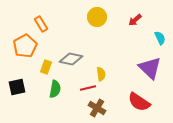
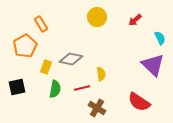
purple triangle: moved 3 px right, 3 px up
red line: moved 6 px left
